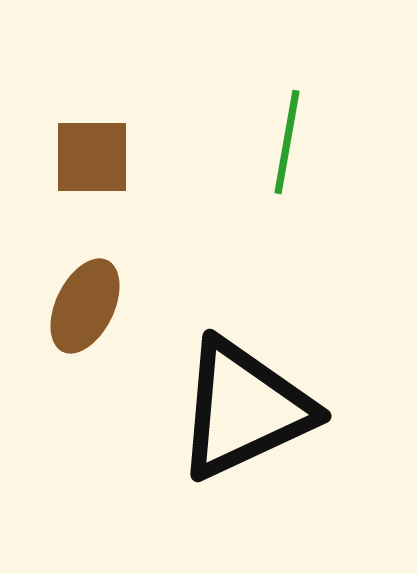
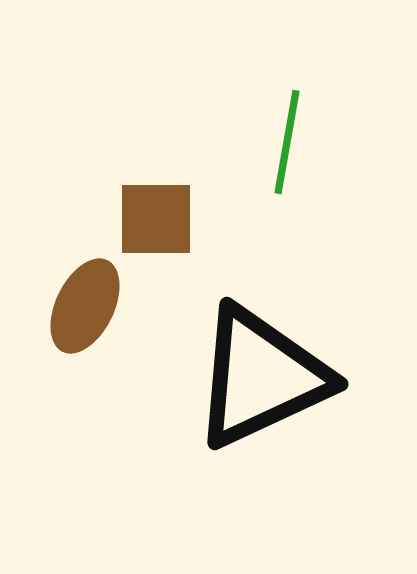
brown square: moved 64 px right, 62 px down
black triangle: moved 17 px right, 32 px up
